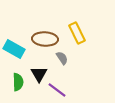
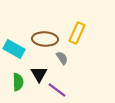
yellow rectangle: rotated 50 degrees clockwise
